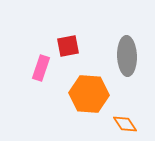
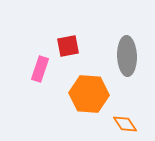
pink rectangle: moved 1 px left, 1 px down
